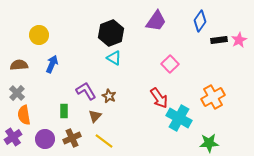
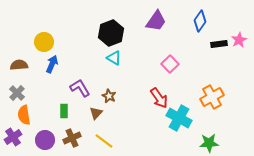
yellow circle: moved 5 px right, 7 px down
black rectangle: moved 4 px down
purple L-shape: moved 6 px left, 3 px up
orange cross: moved 1 px left
brown triangle: moved 1 px right, 3 px up
purple circle: moved 1 px down
